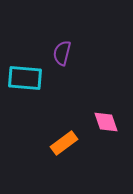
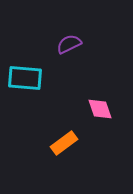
purple semicircle: moved 7 px right, 9 px up; rotated 50 degrees clockwise
pink diamond: moved 6 px left, 13 px up
